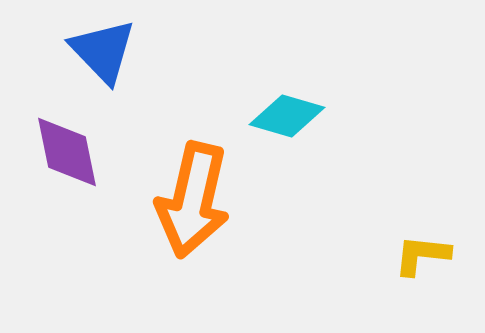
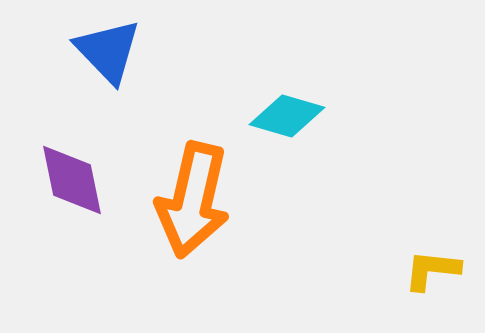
blue triangle: moved 5 px right
purple diamond: moved 5 px right, 28 px down
yellow L-shape: moved 10 px right, 15 px down
